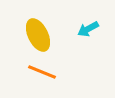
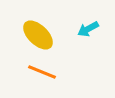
yellow ellipse: rotated 20 degrees counterclockwise
